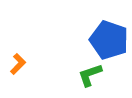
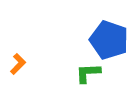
green L-shape: moved 2 px left, 2 px up; rotated 16 degrees clockwise
